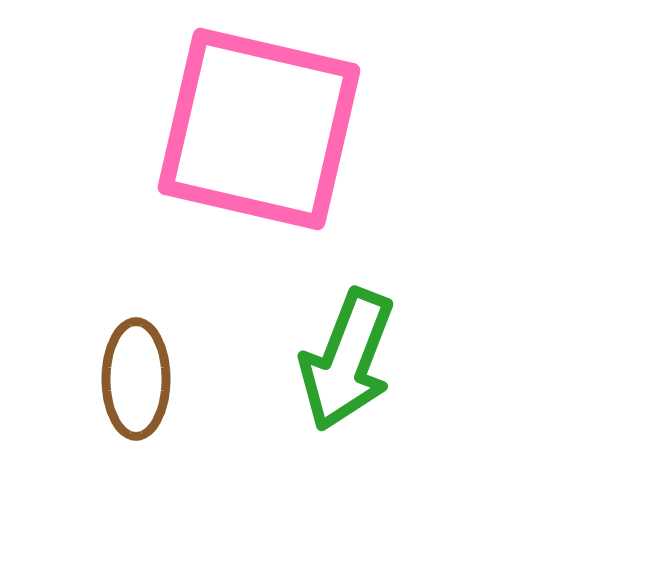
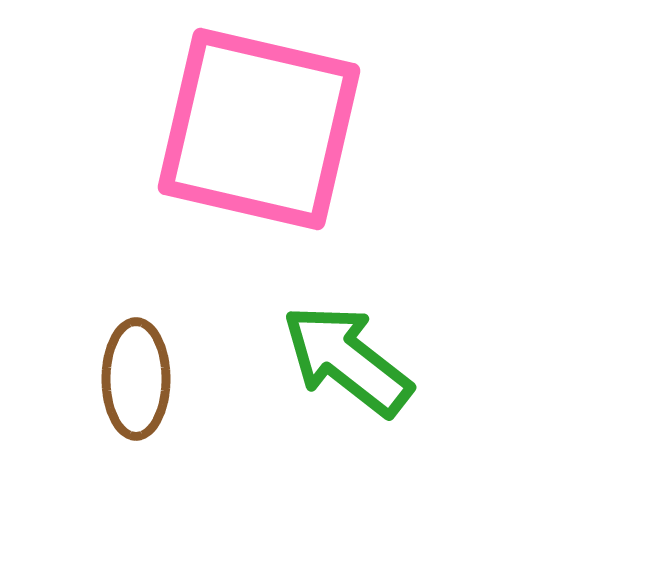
green arrow: rotated 107 degrees clockwise
